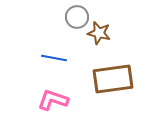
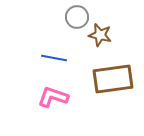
brown star: moved 1 px right, 2 px down
pink L-shape: moved 3 px up
